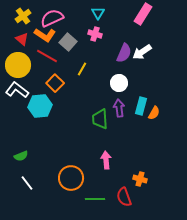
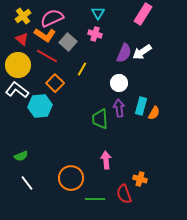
red semicircle: moved 3 px up
